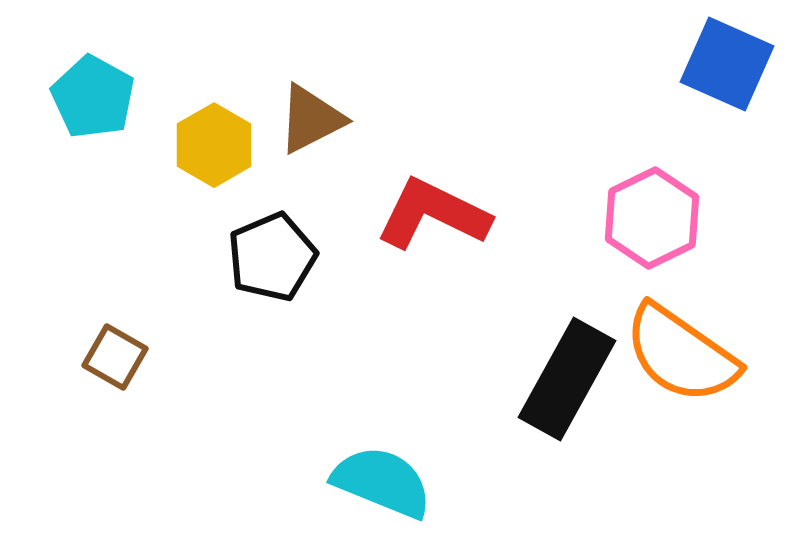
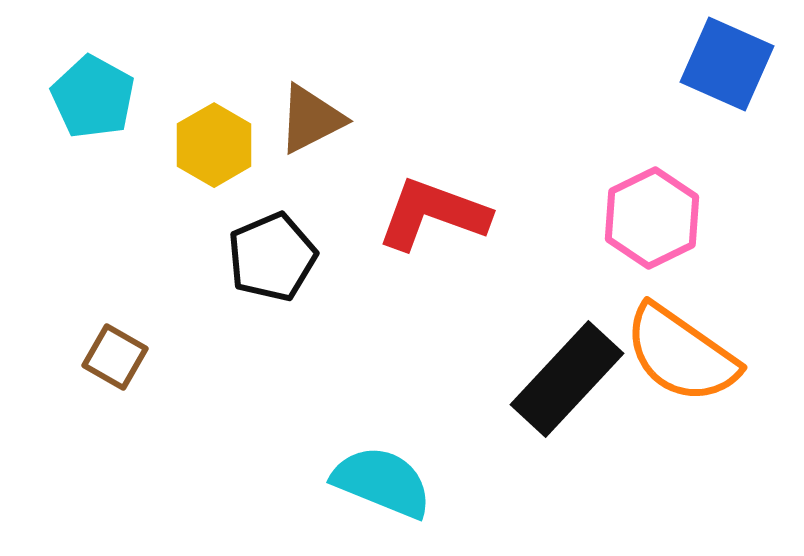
red L-shape: rotated 6 degrees counterclockwise
black rectangle: rotated 14 degrees clockwise
